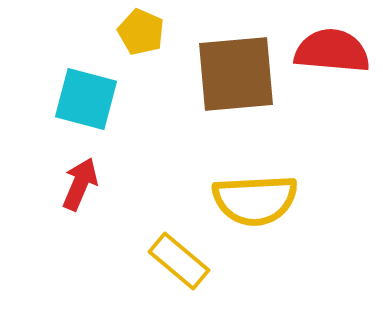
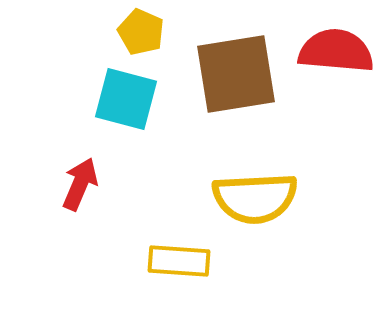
red semicircle: moved 4 px right
brown square: rotated 4 degrees counterclockwise
cyan square: moved 40 px right
yellow semicircle: moved 2 px up
yellow rectangle: rotated 36 degrees counterclockwise
